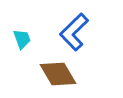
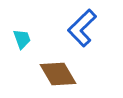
blue L-shape: moved 8 px right, 4 px up
